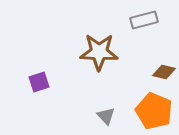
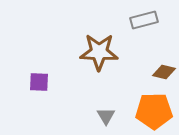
purple square: rotated 20 degrees clockwise
orange pentagon: rotated 24 degrees counterclockwise
gray triangle: rotated 12 degrees clockwise
